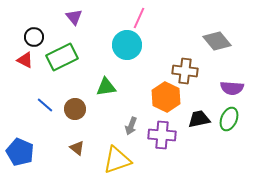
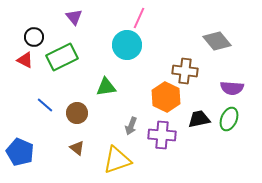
brown circle: moved 2 px right, 4 px down
